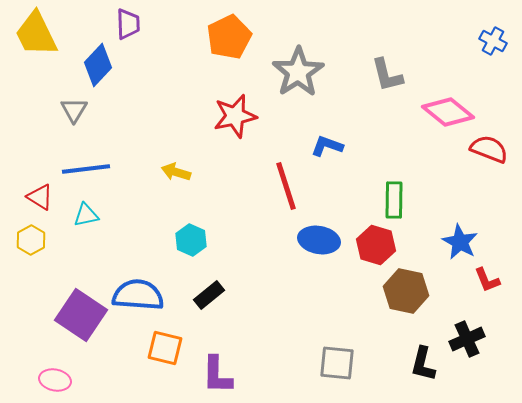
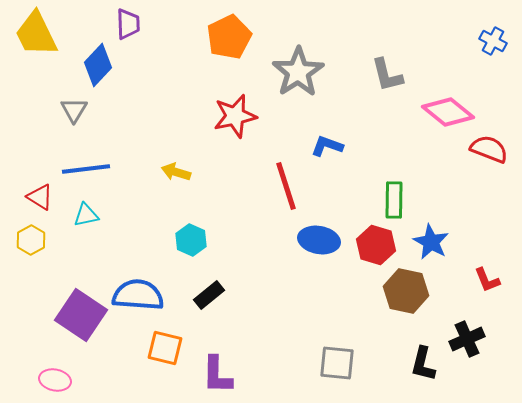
blue star: moved 29 px left
